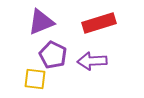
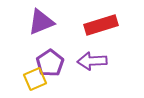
red rectangle: moved 2 px right, 2 px down
purple pentagon: moved 3 px left, 8 px down; rotated 12 degrees clockwise
yellow square: rotated 30 degrees counterclockwise
